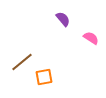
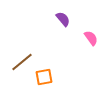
pink semicircle: rotated 21 degrees clockwise
